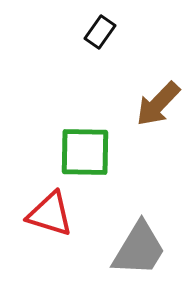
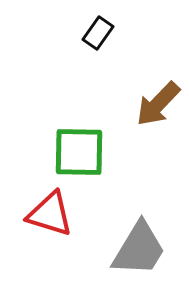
black rectangle: moved 2 px left, 1 px down
green square: moved 6 px left
